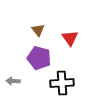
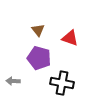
red triangle: rotated 36 degrees counterclockwise
black cross: rotated 15 degrees clockwise
